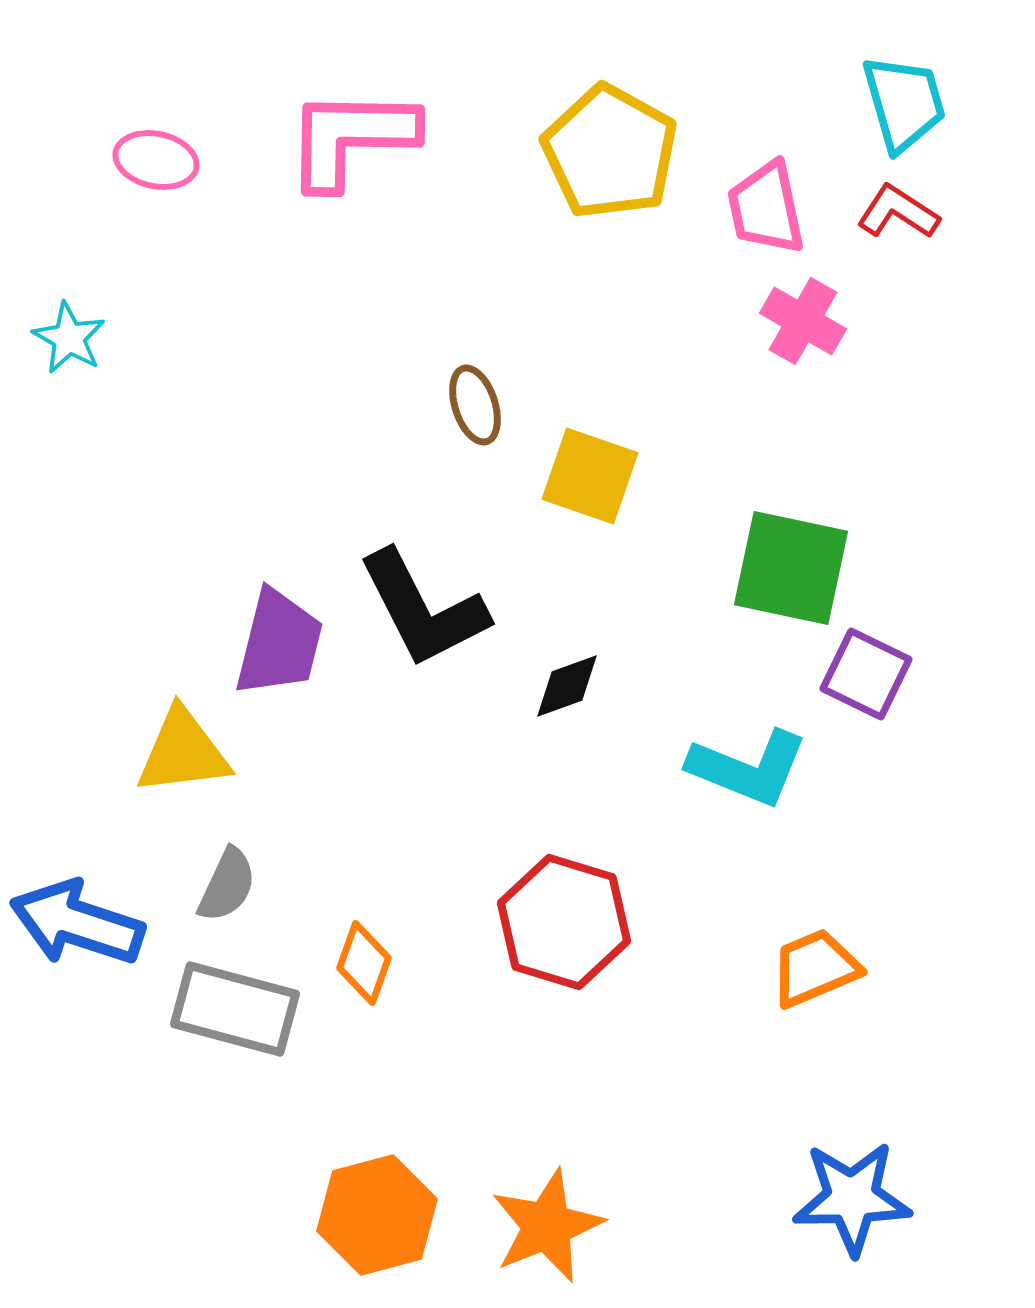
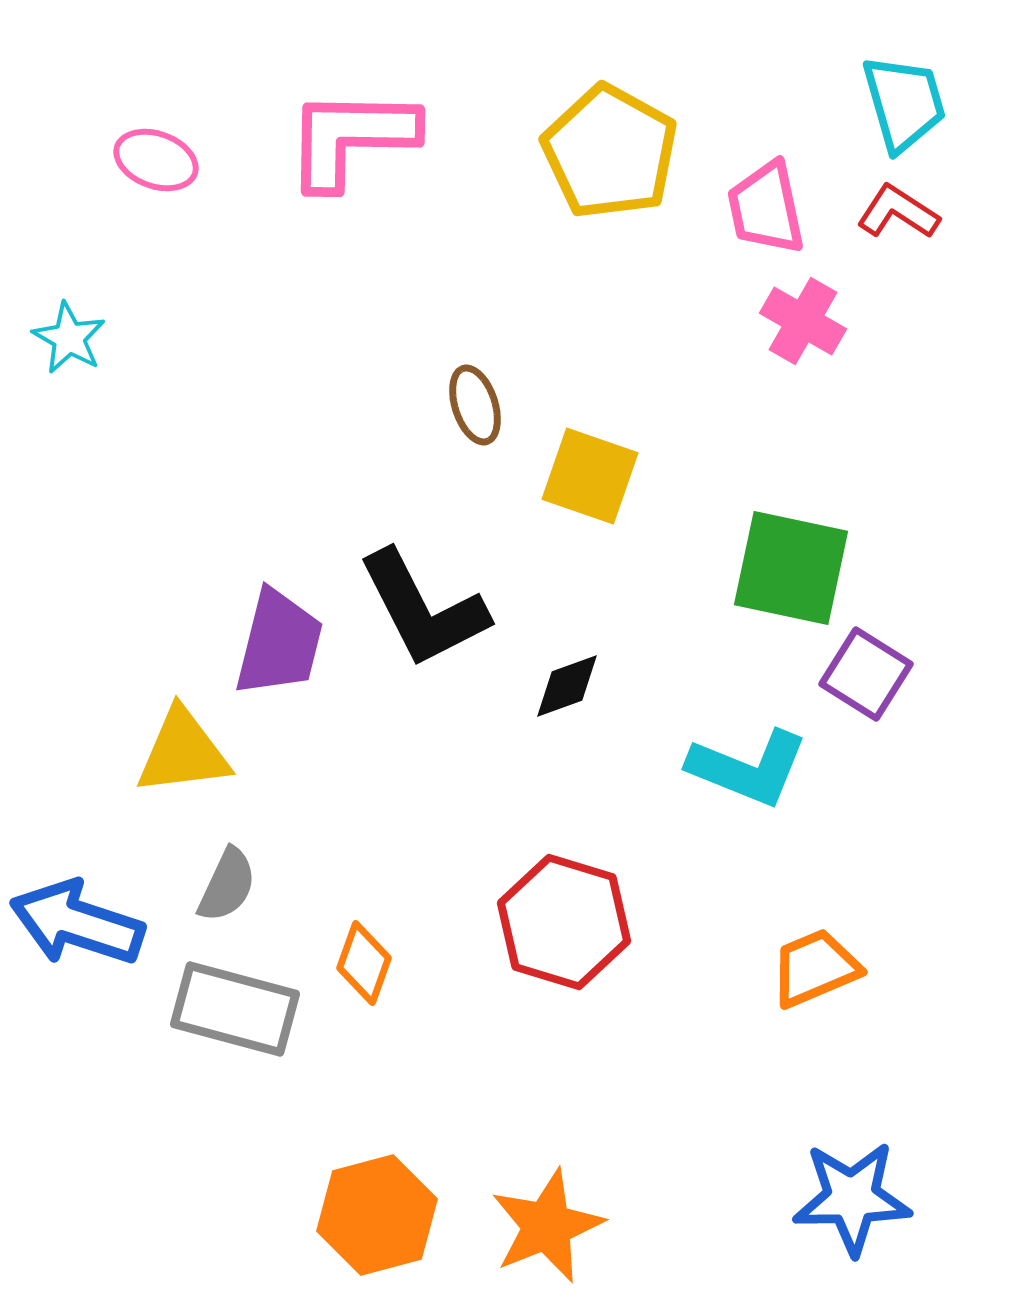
pink ellipse: rotated 8 degrees clockwise
purple square: rotated 6 degrees clockwise
